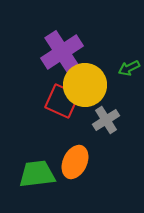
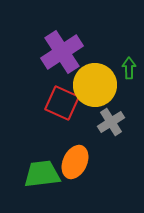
green arrow: rotated 115 degrees clockwise
yellow circle: moved 10 px right
red square: moved 2 px down
gray cross: moved 5 px right, 2 px down
green trapezoid: moved 5 px right
